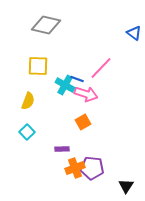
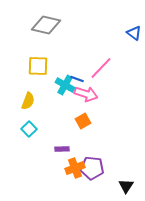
orange square: moved 1 px up
cyan square: moved 2 px right, 3 px up
